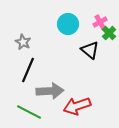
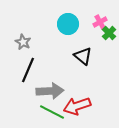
black triangle: moved 7 px left, 6 px down
green line: moved 23 px right
